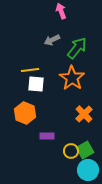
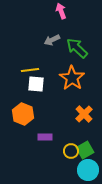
green arrow: rotated 85 degrees counterclockwise
orange hexagon: moved 2 px left, 1 px down
purple rectangle: moved 2 px left, 1 px down
